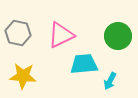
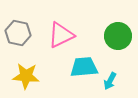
cyan trapezoid: moved 3 px down
yellow star: moved 3 px right
